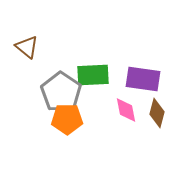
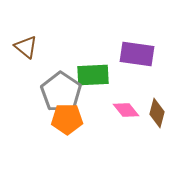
brown triangle: moved 1 px left
purple rectangle: moved 6 px left, 25 px up
pink diamond: rotated 28 degrees counterclockwise
